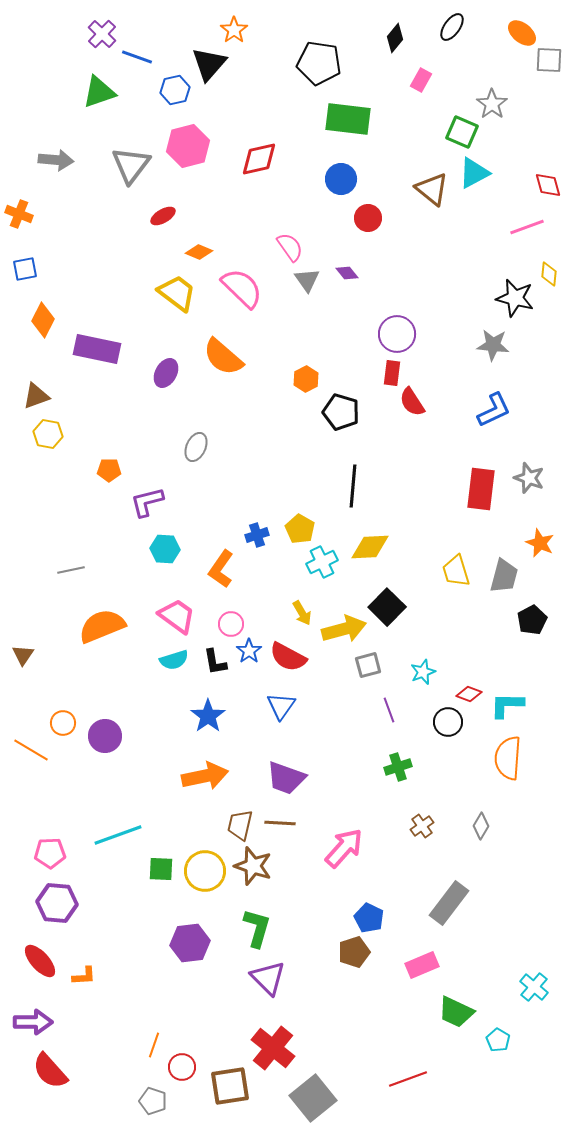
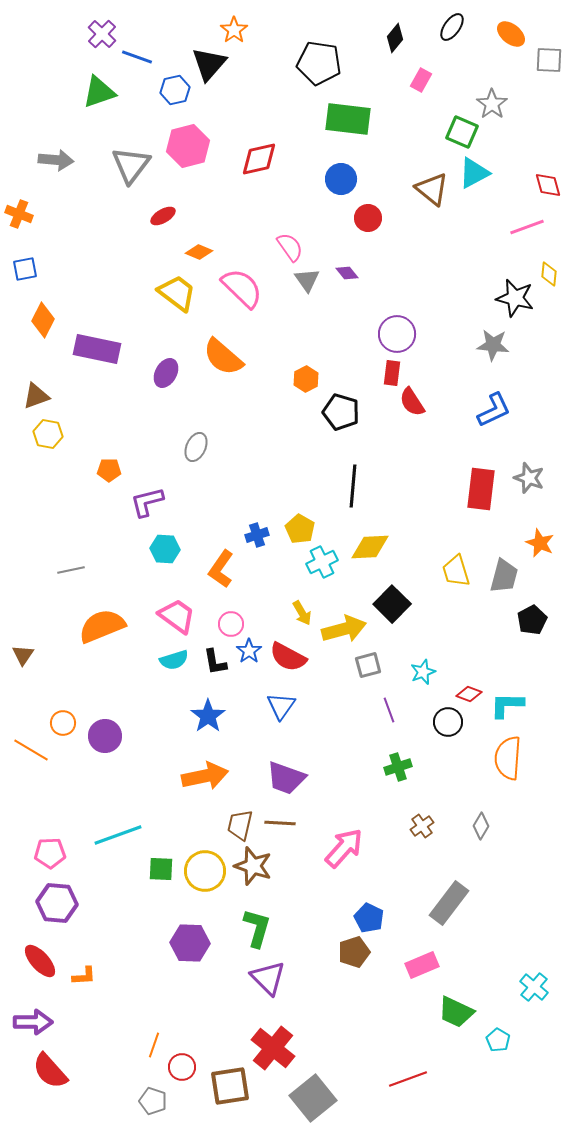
orange ellipse at (522, 33): moved 11 px left, 1 px down
black square at (387, 607): moved 5 px right, 3 px up
purple hexagon at (190, 943): rotated 9 degrees clockwise
